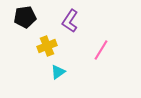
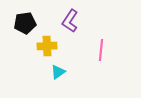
black pentagon: moved 6 px down
yellow cross: rotated 18 degrees clockwise
pink line: rotated 25 degrees counterclockwise
